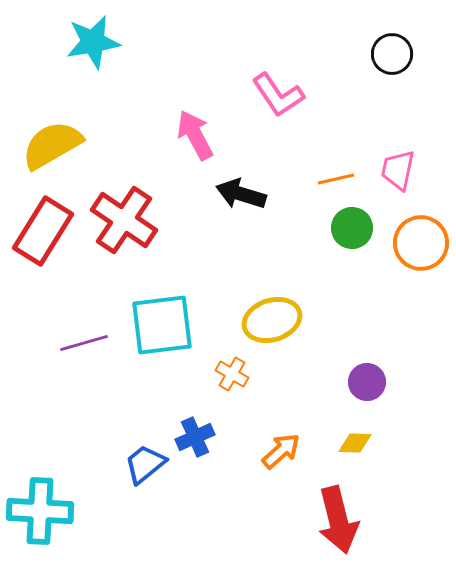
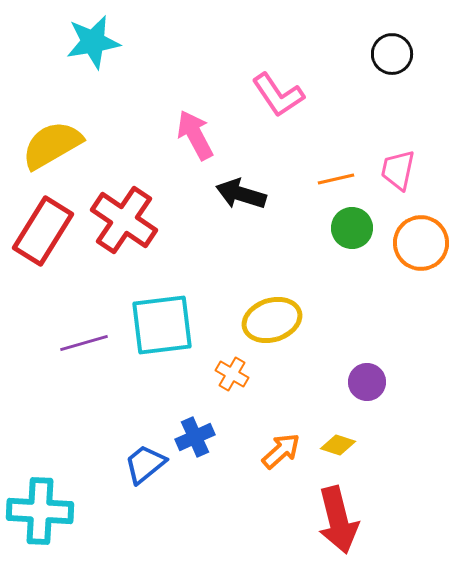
yellow diamond: moved 17 px left, 2 px down; rotated 16 degrees clockwise
